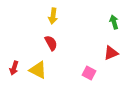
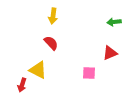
green arrow: rotated 80 degrees counterclockwise
red semicircle: rotated 14 degrees counterclockwise
red triangle: moved 1 px left
red arrow: moved 8 px right, 17 px down
pink square: rotated 24 degrees counterclockwise
